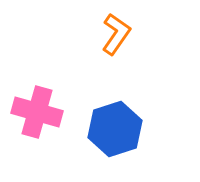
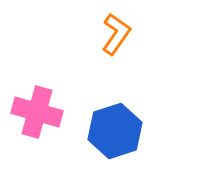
blue hexagon: moved 2 px down
